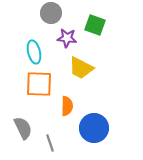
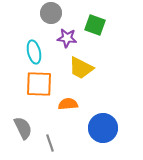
orange semicircle: moved 1 px right, 2 px up; rotated 96 degrees counterclockwise
blue circle: moved 9 px right
